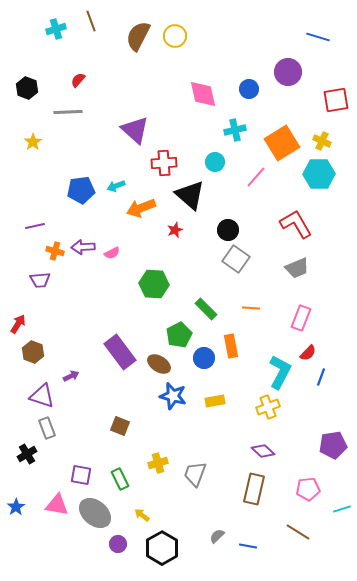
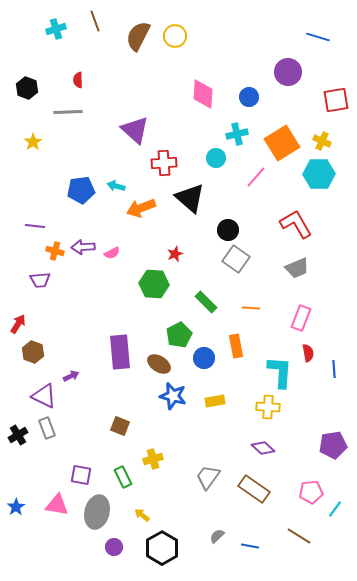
brown line at (91, 21): moved 4 px right
red semicircle at (78, 80): rotated 42 degrees counterclockwise
blue circle at (249, 89): moved 8 px down
pink diamond at (203, 94): rotated 16 degrees clockwise
cyan cross at (235, 130): moved 2 px right, 4 px down
cyan circle at (215, 162): moved 1 px right, 4 px up
cyan arrow at (116, 186): rotated 36 degrees clockwise
black triangle at (190, 195): moved 3 px down
purple line at (35, 226): rotated 18 degrees clockwise
red star at (175, 230): moved 24 px down
green rectangle at (206, 309): moved 7 px up
orange rectangle at (231, 346): moved 5 px right
purple rectangle at (120, 352): rotated 32 degrees clockwise
red semicircle at (308, 353): rotated 54 degrees counterclockwise
cyan L-shape at (280, 372): rotated 24 degrees counterclockwise
blue line at (321, 377): moved 13 px right, 8 px up; rotated 24 degrees counterclockwise
purple triangle at (42, 396): moved 2 px right; rotated 8 degrees clockwise
yellow cross at (268, 407): rotated 25 degrees clockwise
purple diamond at (263, 451): moved 3 px up
black cross at (27, 454): moved 9 px left, 19 px up
yellow cross at (158, 463): moved 5 px left, 4 px up
gray trapezoid at (195, 474): moved 13 px right, 3 px down; rotated 16 degrees clockwise
green rectangle at (120, 479): moved 3 px right, 2 px up
brown rectangle at (254, 489): rotated 68 degrees counterclockwise
pink pentagon at (308, 489): moved 3 px right, 3 px down
cyan line at (342, 509): moved 7 px left; rotated 36 degrees counterclockwise
gray ellipse at (95, 513): moved 2 px right, 1 px up; rotated 64 degrees clockwise
brown line at (298, 532): moved 1 px right, 4 px down
purple circle at (118, 544): moved 4 px left, 3 px down
blue line at (248, 546): moved 2 px right
